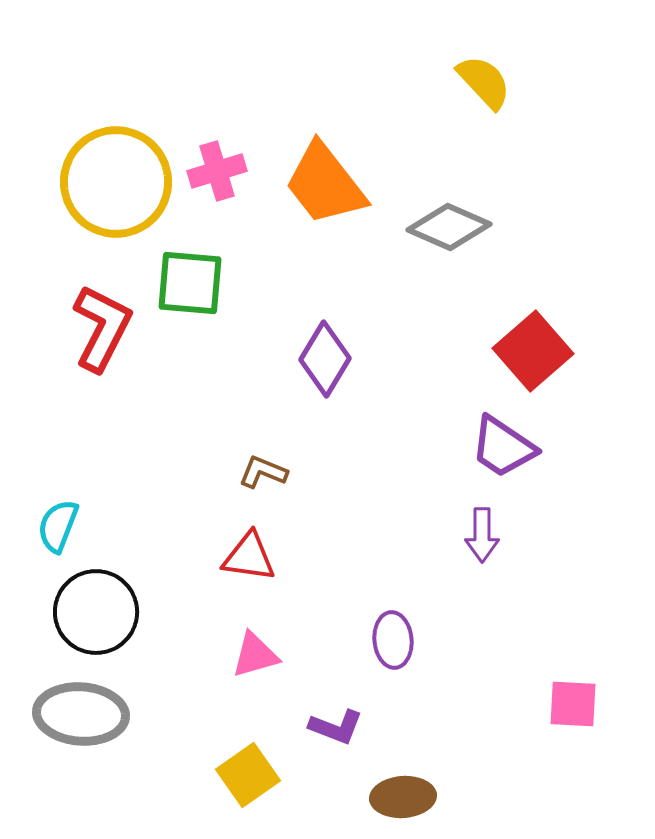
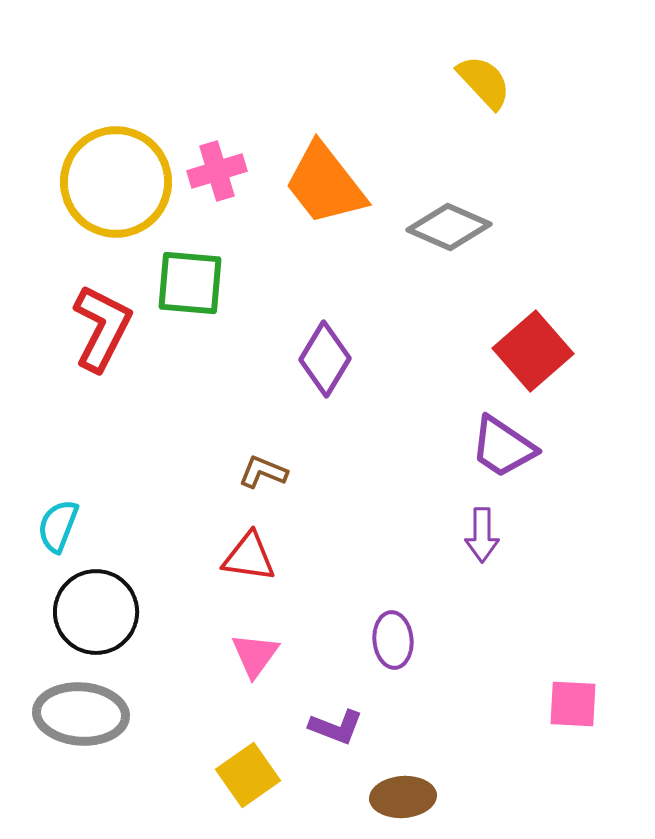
pink triangle: rotated 38 degrees counterclockwise
